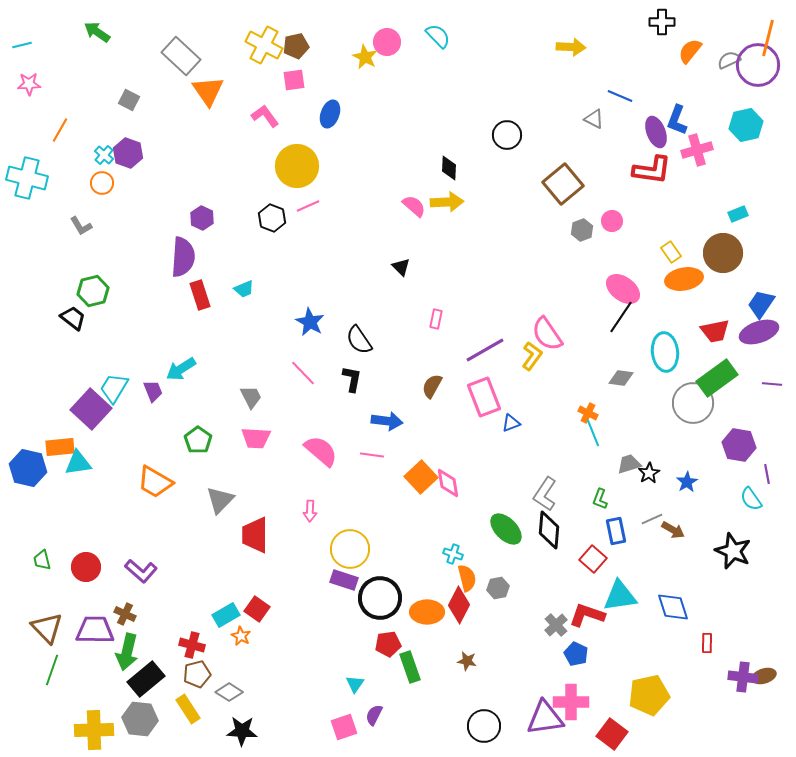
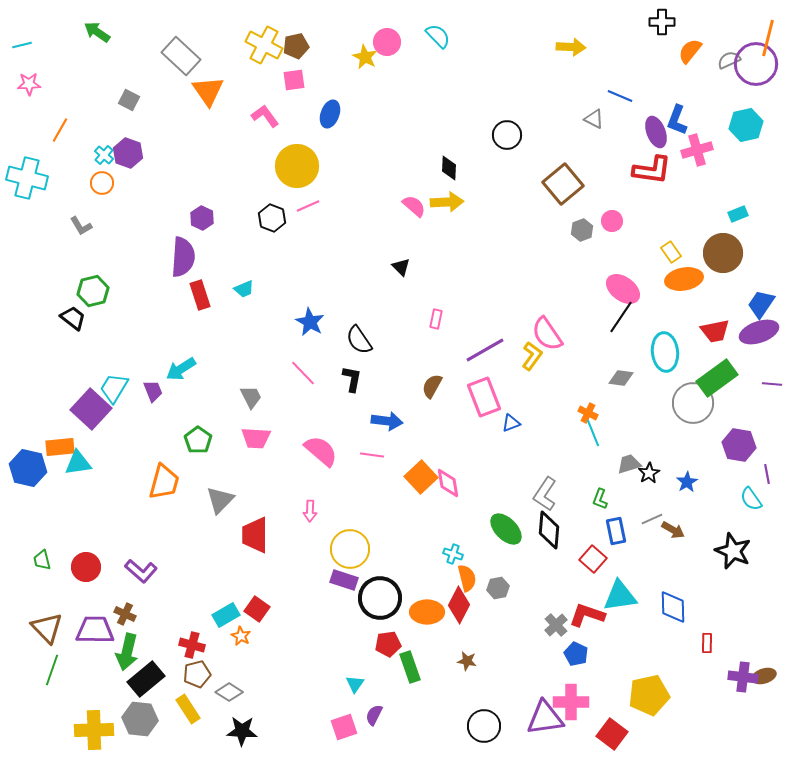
purple circle at (758, 65): moved 2 px left, 1 px up
orange trapezoid at (155, 482): moved 9 px right; rotated 105 degrees counterclockwise
blue diamond at (673, 607): rotated 16 degrees clockwise
